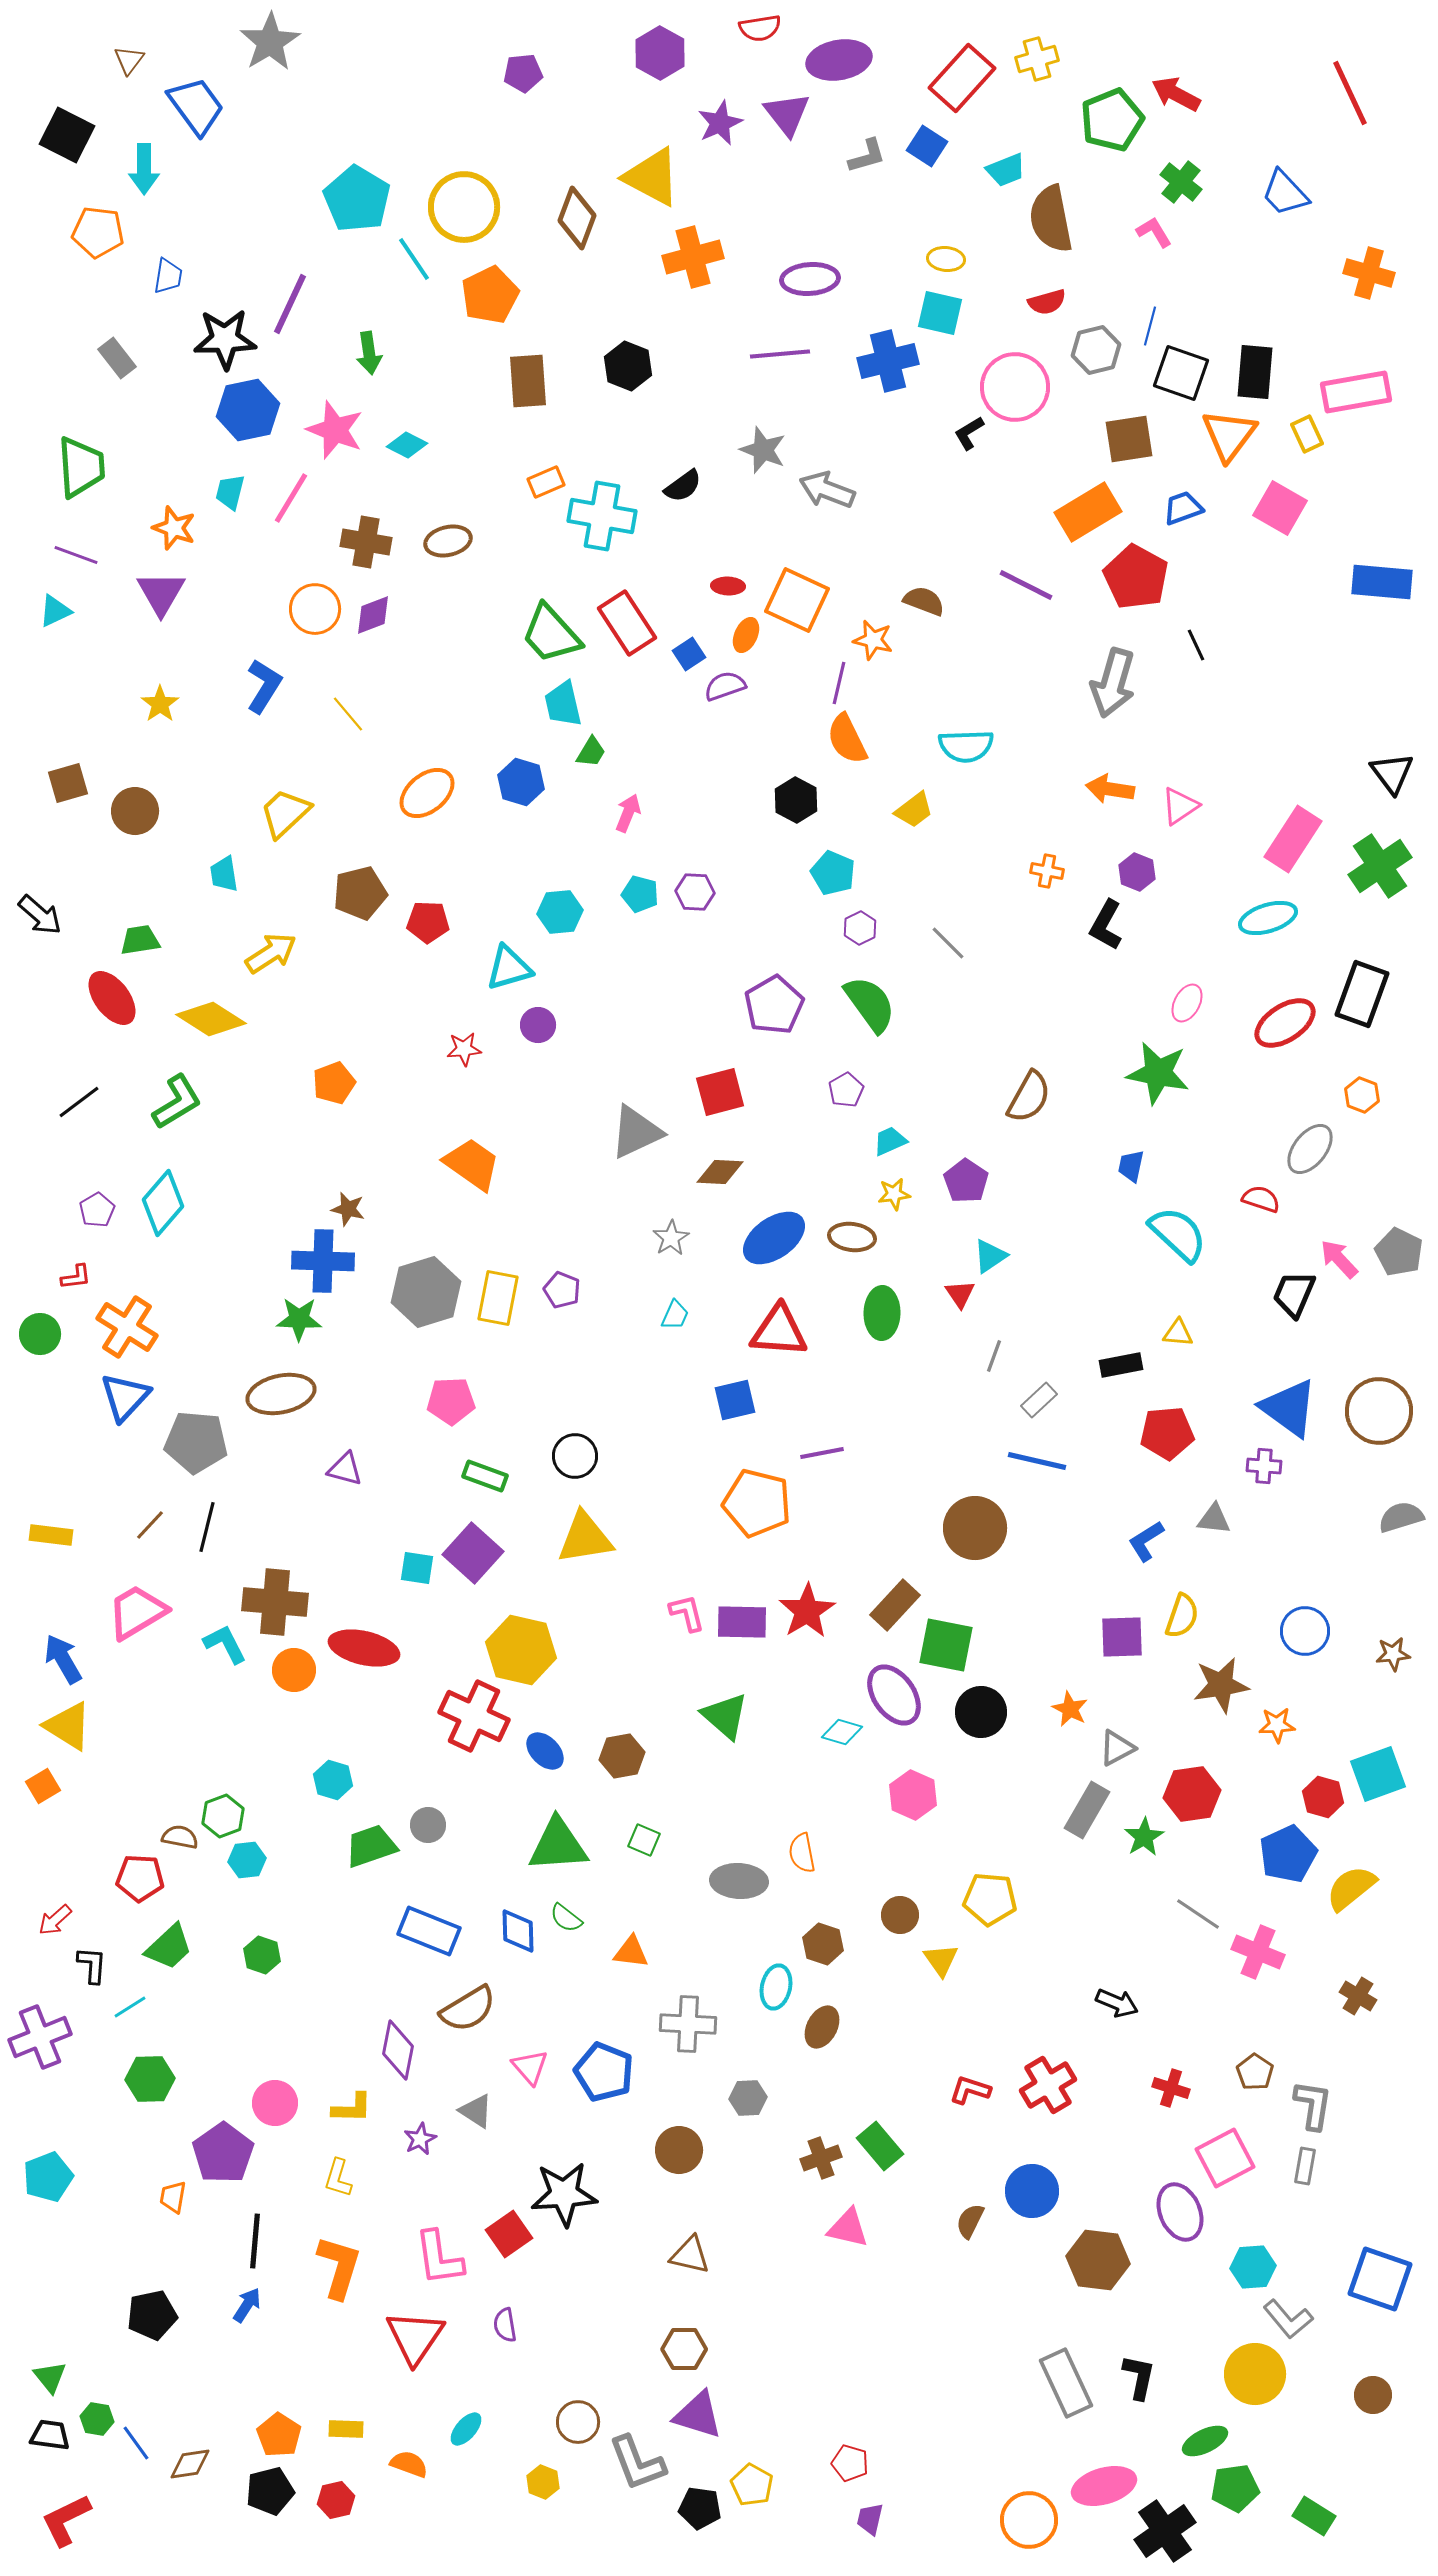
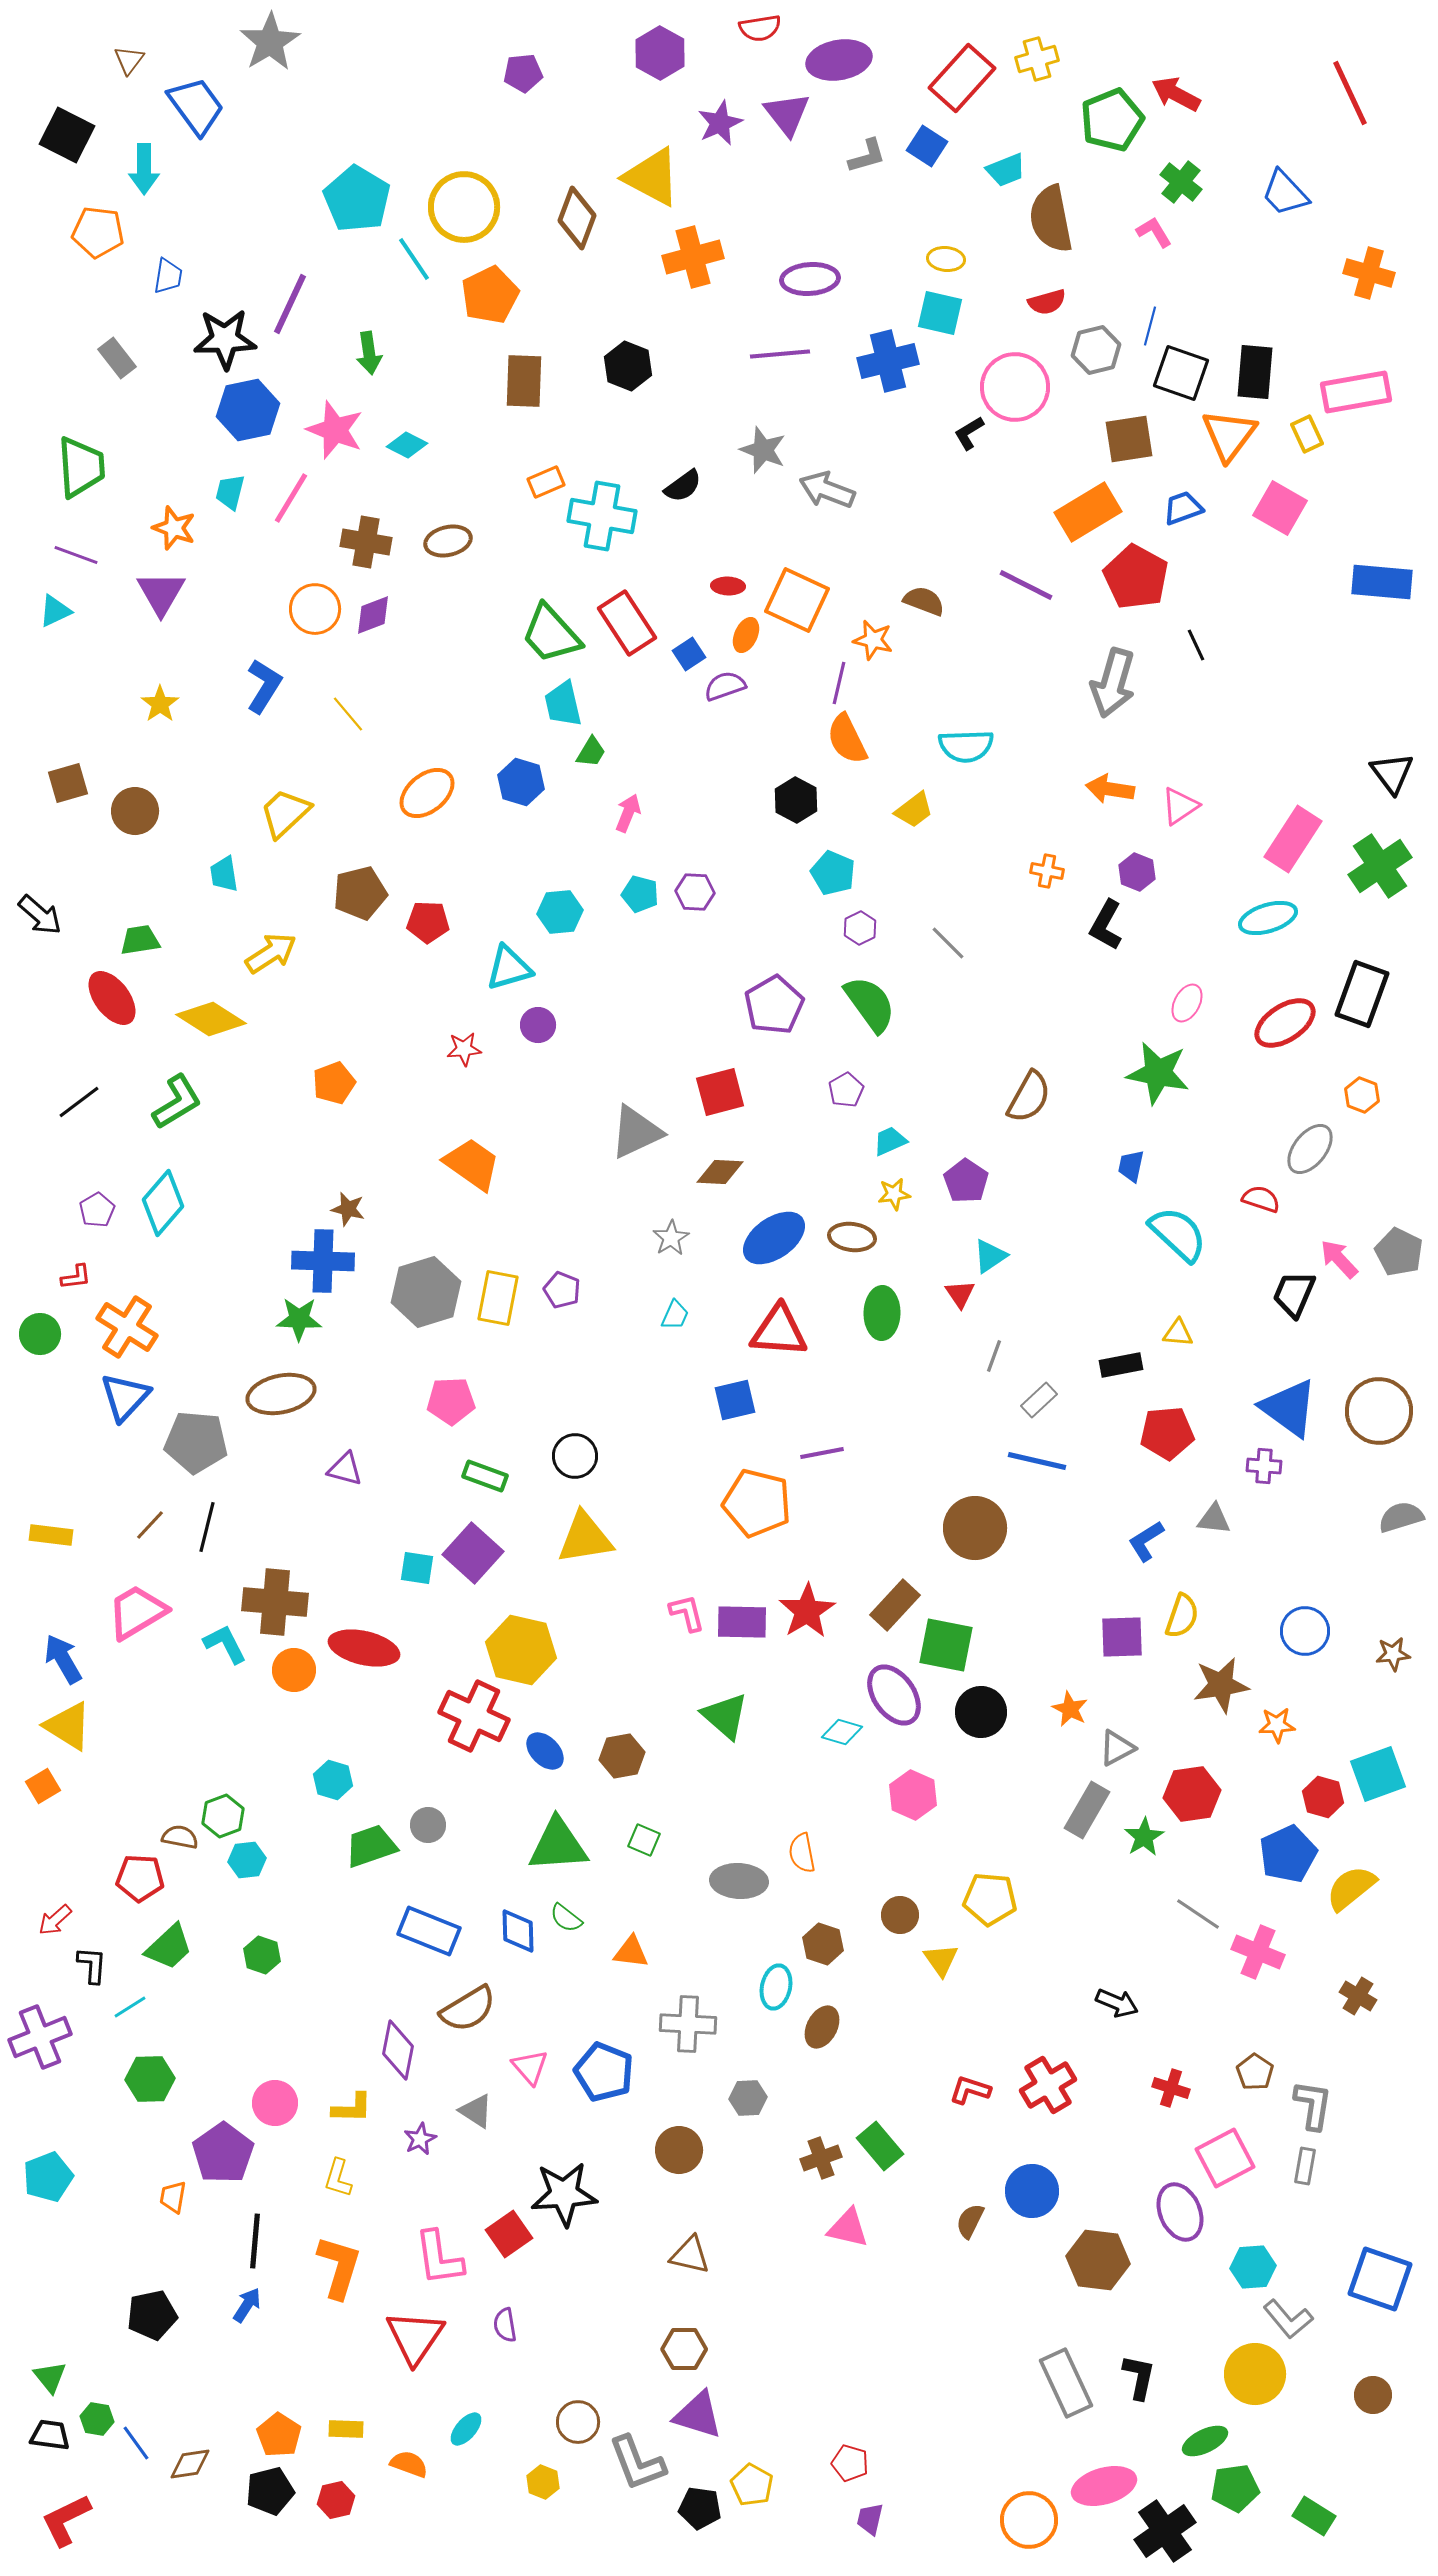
brown rectangle at (528, 381): moved 4 px left; rotated 6 degrees clockwise
